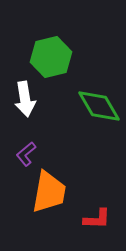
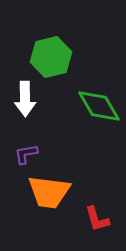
white arrow: rotated 8 degrees clockwise
purple L-shape: rotated 30 degrees clockwise
orange trapezoid: rotated 87 degrees clockwise
red L-shape: rotated 72 degrees clockwise
